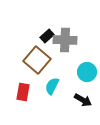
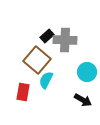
cyan semicircle: moved 6 px left, 6 px up
